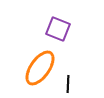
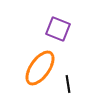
black line: rotated 12 degrees counterclockwise
